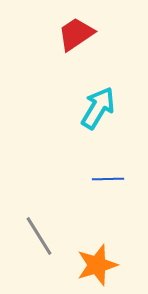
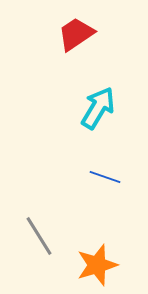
blue line: moved 3 px left, 2 px up; rotated 20 degrees clockwise
